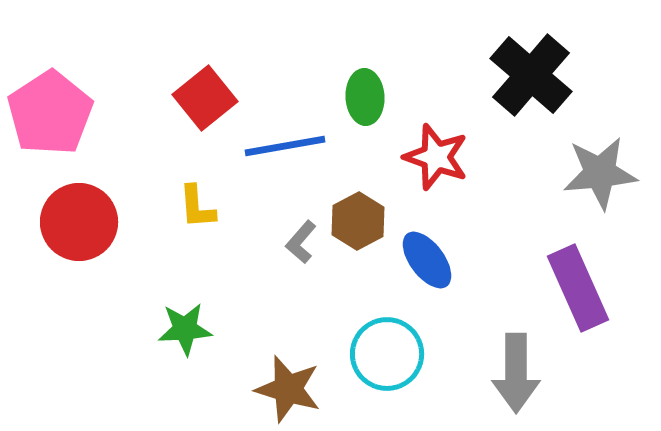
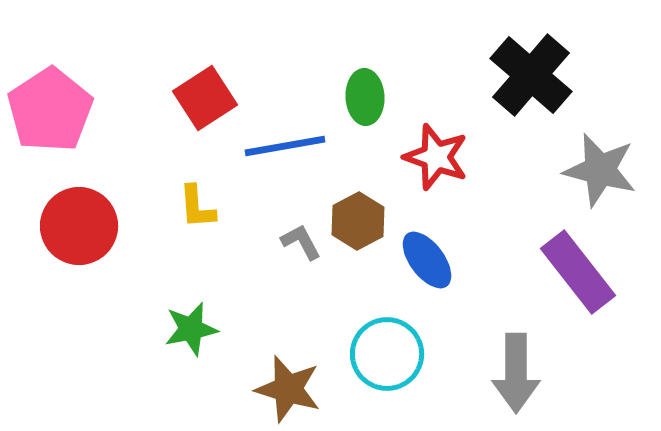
red square: rotated 6 degrees clockwise
pink pentagon: moved 3 px up
gray star: moved 3 px up; rotated 20 degrees clockwise
red circle: moved 4 px down
gray L-shape: rotated 111 degrees clockwise
purple rectangle: moved 16 px up; rotated 14 degrees counterclockwise
green star: moved 6 px right; rotated 8 degrees counterclockwise
